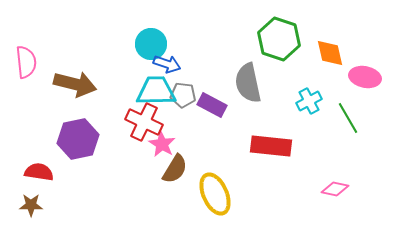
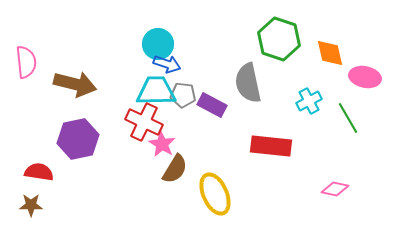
cyan circle: moved 7 px right
